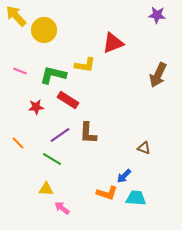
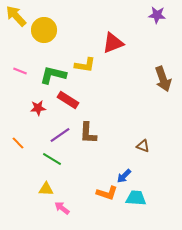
brown arrow: moved 5 px right, 4 px down; rotated 45 degrees counterclockwise
red star: moved 2 px right, 1 px down
brown triangle: moved 1 px left, 2 px up
